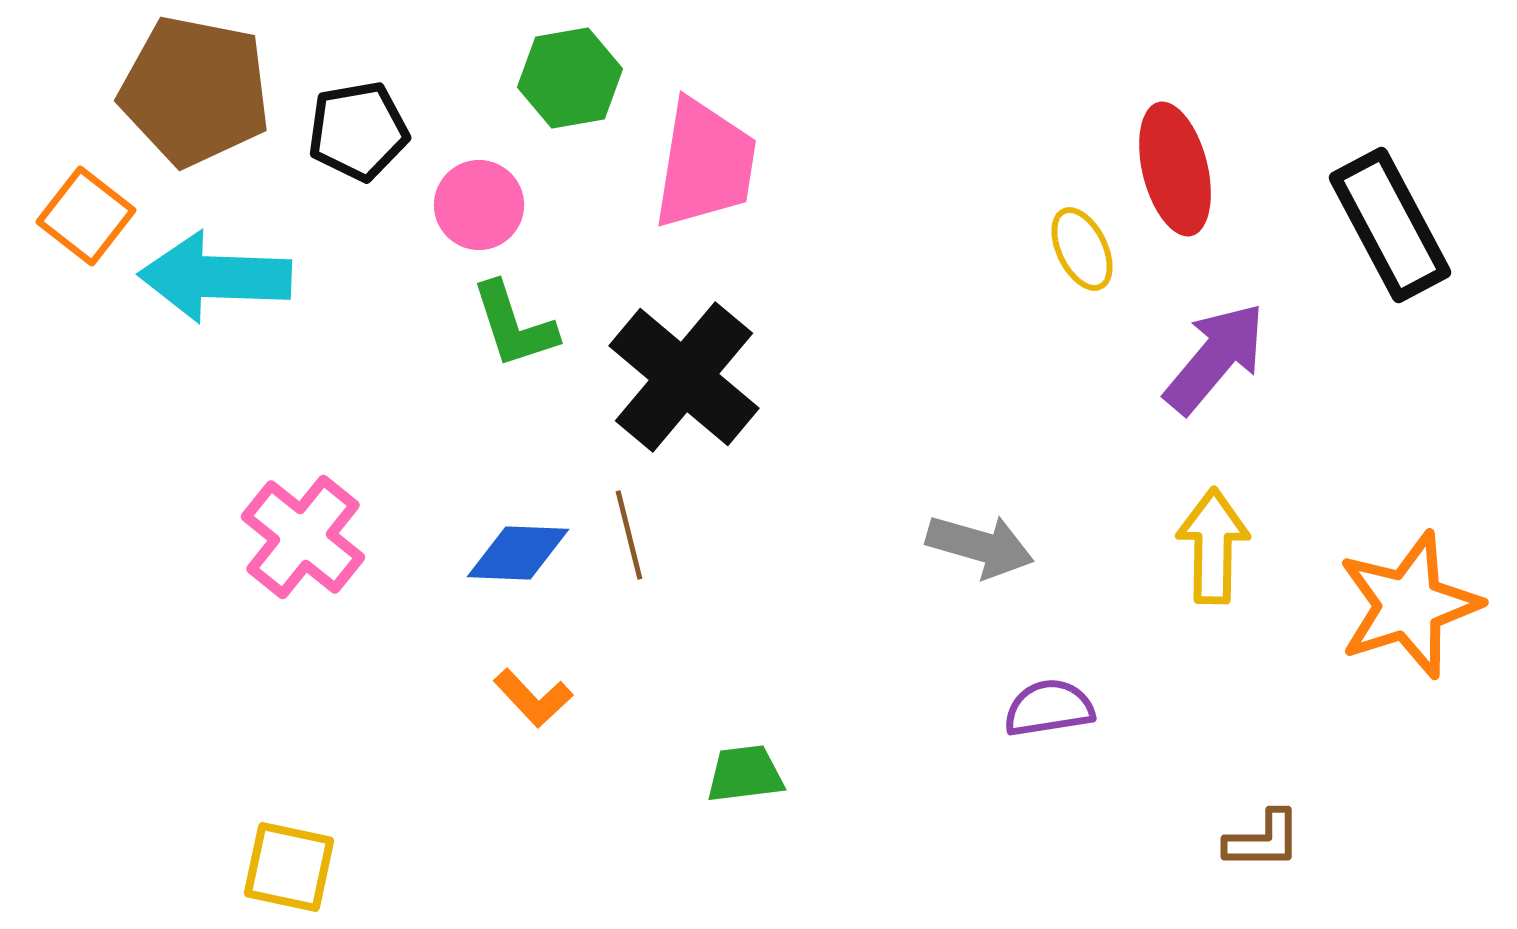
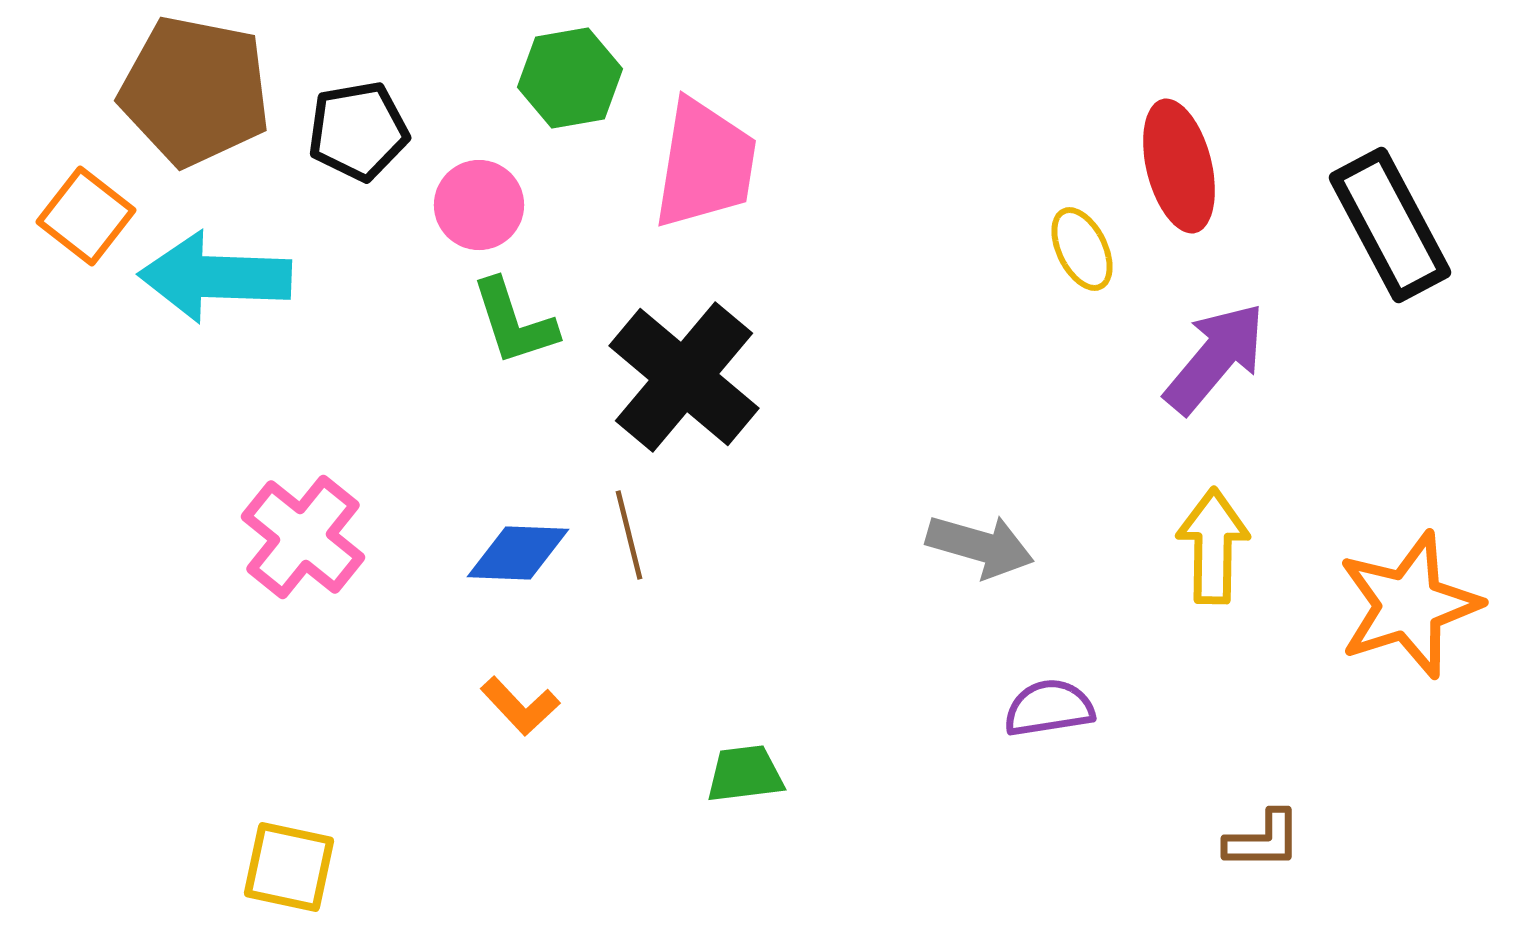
red ellipse: moved 4 px right, 3 px up
green L-shape: moved 3 px up
orange L-shape: moved 13 px left, 8 px down
